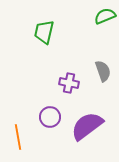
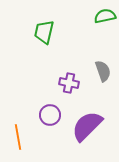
green semicircle: rotated 10 degrees clockwise
purple circle: moved 2 px up
purple semicircle: rotated 8 degrees counterclockwise
